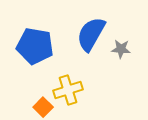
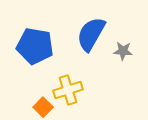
gray star: moved 2 px right, 2 px down
